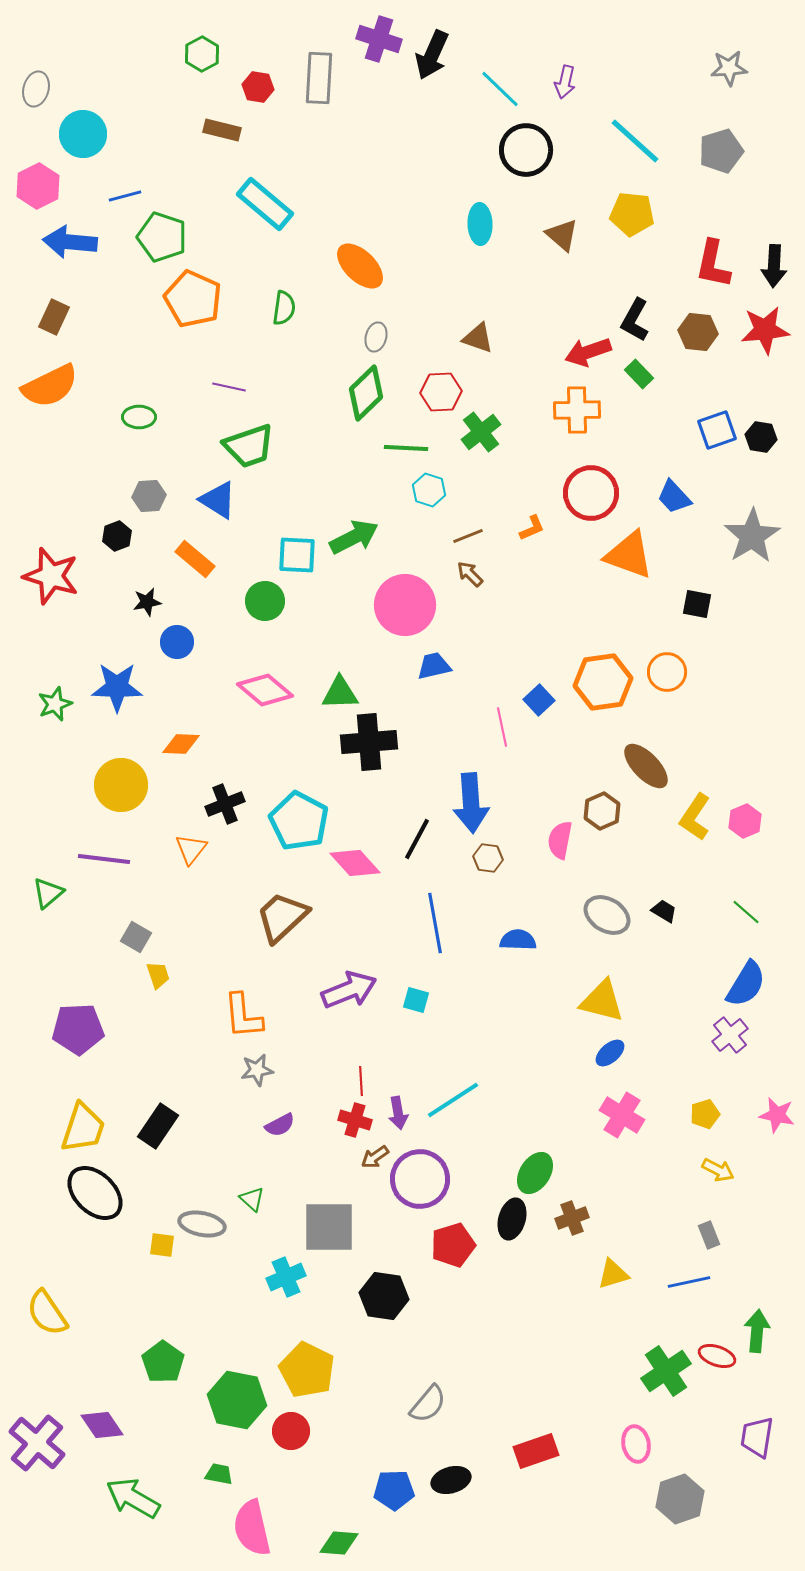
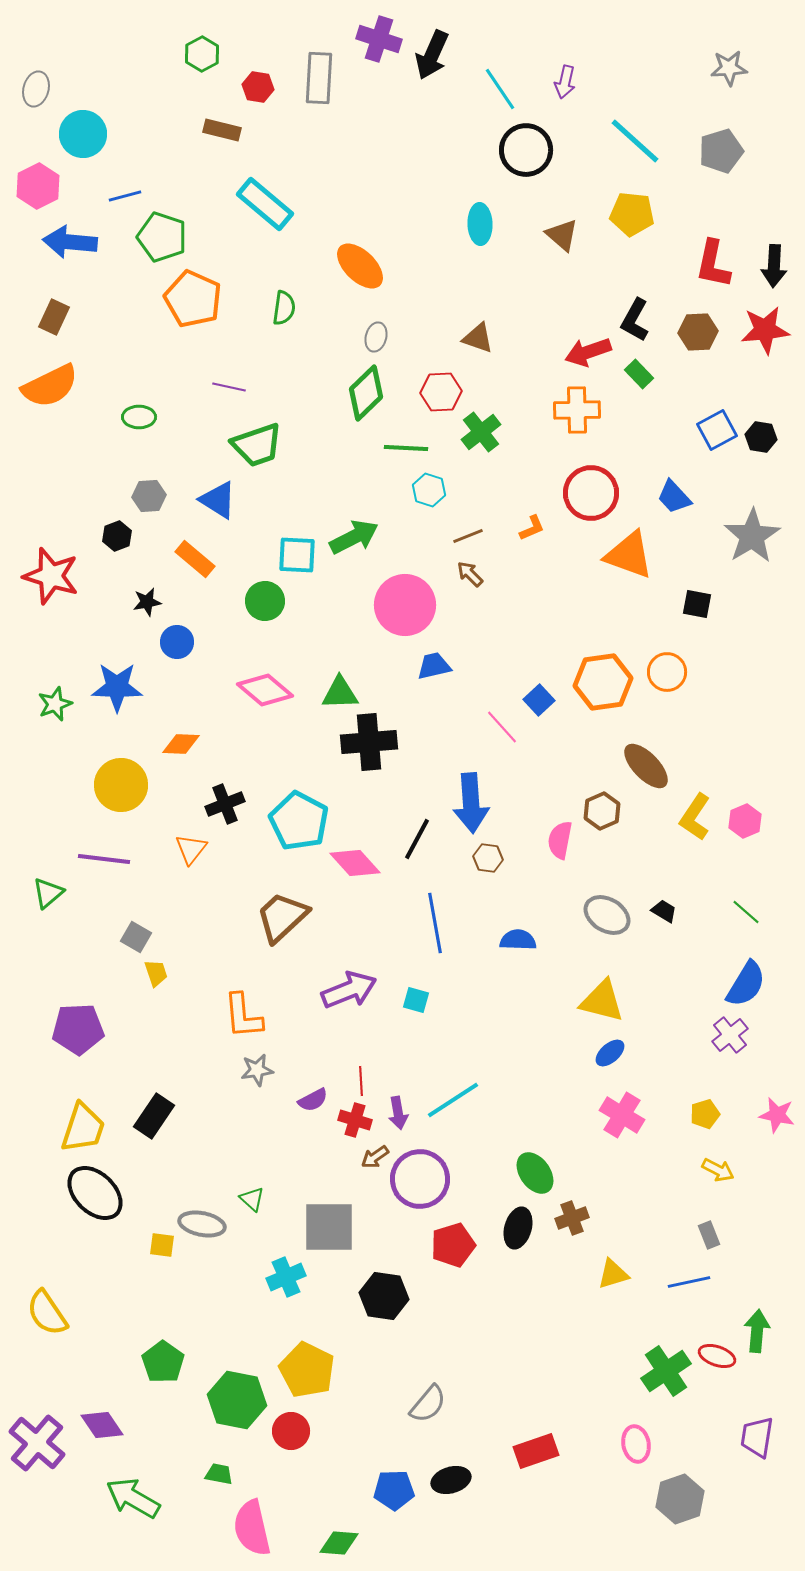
cyan line at (500, 89): rotated 12 degrees clockwise
brown hexagon at (698, 332): rotated 9 degrees counterclockwise
blue square at (717, 430): rotated 9 degrees counterclockwise
green trapezoid at (249, 446): moved 8 px right, 1 px up
pink line at (502, 727): rotated 30 degrees counterclockwise
yellow trapezoid at (158, 975): moved 2 px left, 2 px up
purple semicircle at (280, 1125): moved 33 px right, 25 px up
black rectangle at (158, 1126): moved 4 px left, 10 px up
green ellipse at (535, 1173): rotated 69 degrees counterclockwise
black ellipse at (512, 1219): moved 6 px right, 9 px down
